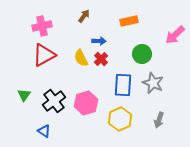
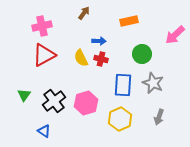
brown arrow: moved 3 px up
red cross: rotated 32 degrees counterclockwise
gray arrow: moved 3 px up
